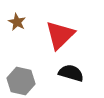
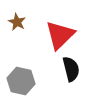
black semicircle: moved 4 px up; rotated 60 degrees clockwise
